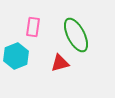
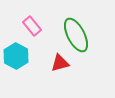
pink rectangle: moved 1 px left, 1 px up; rotated 48 degrees counterclockwise
cyan hexagon: rotated 10 degrees counterclockwise
